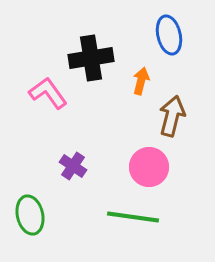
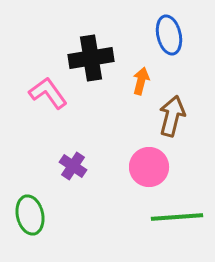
green line: moved 44 px right; rotated 12 degrees counterclockwise
